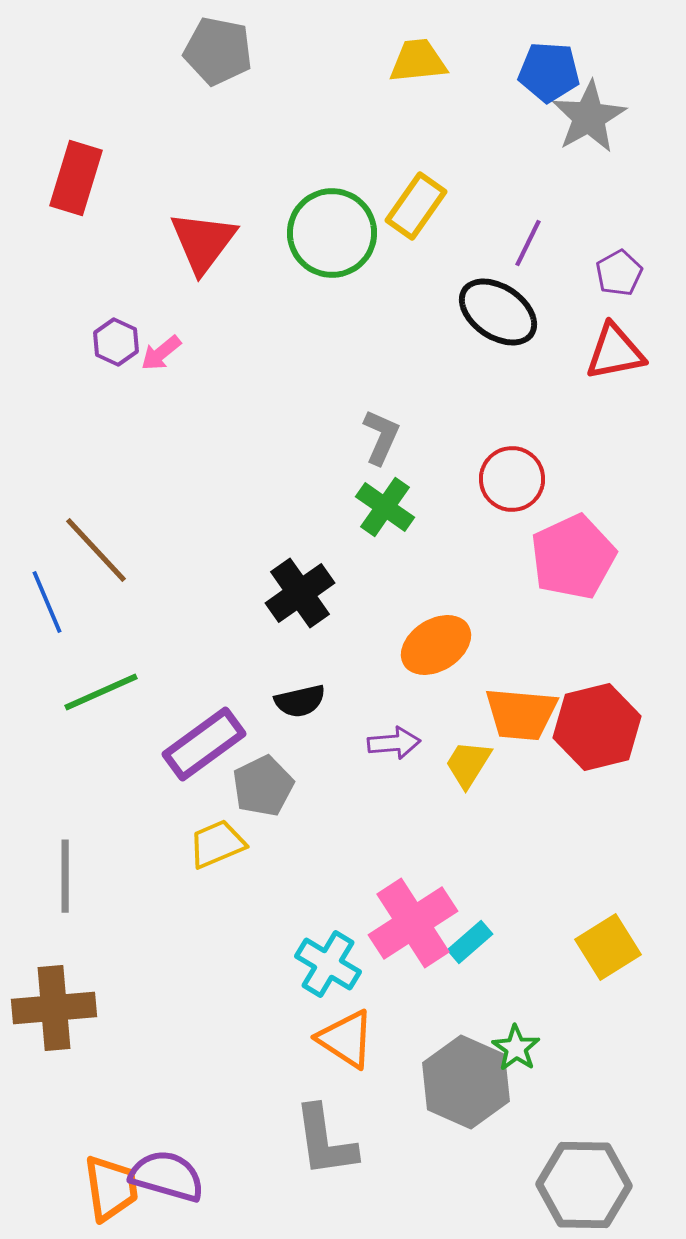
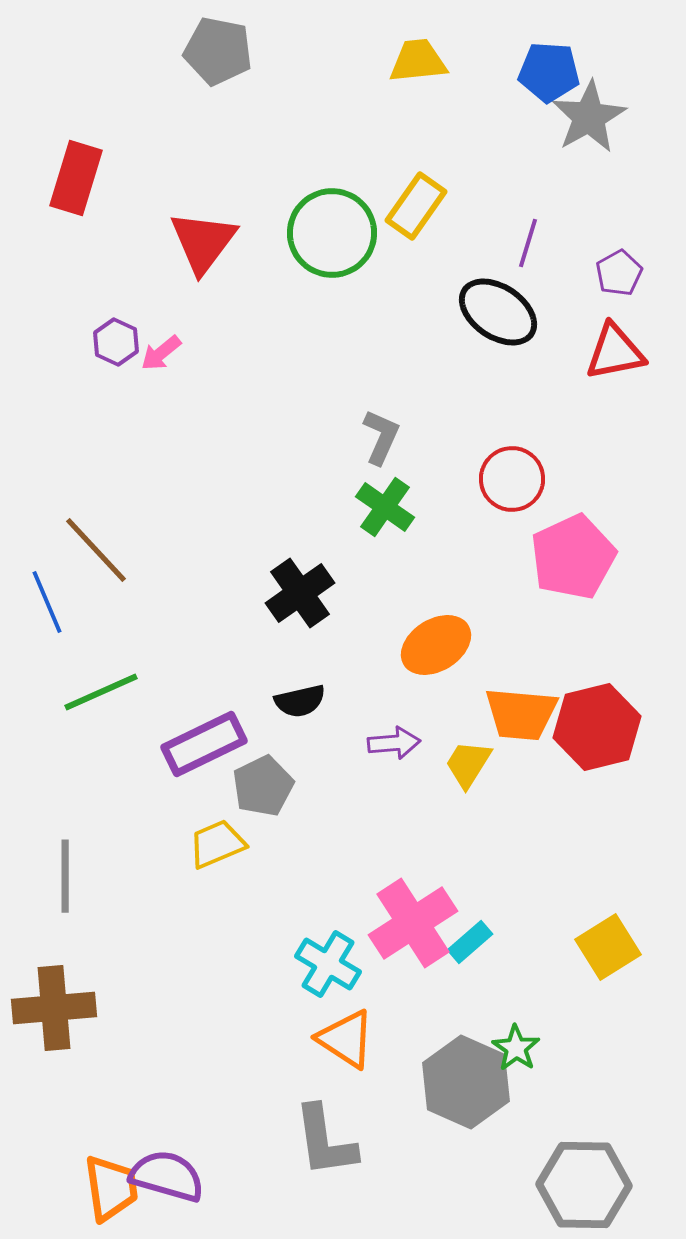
purple line at (528, 243): rotated 9 degrees counterclockwise
purple rectangle at (204, 744): rotated 10 degrees clockwise
